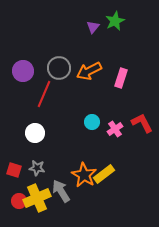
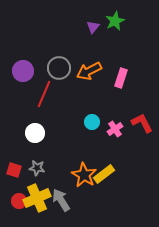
gray arrow: moved 9 px down
